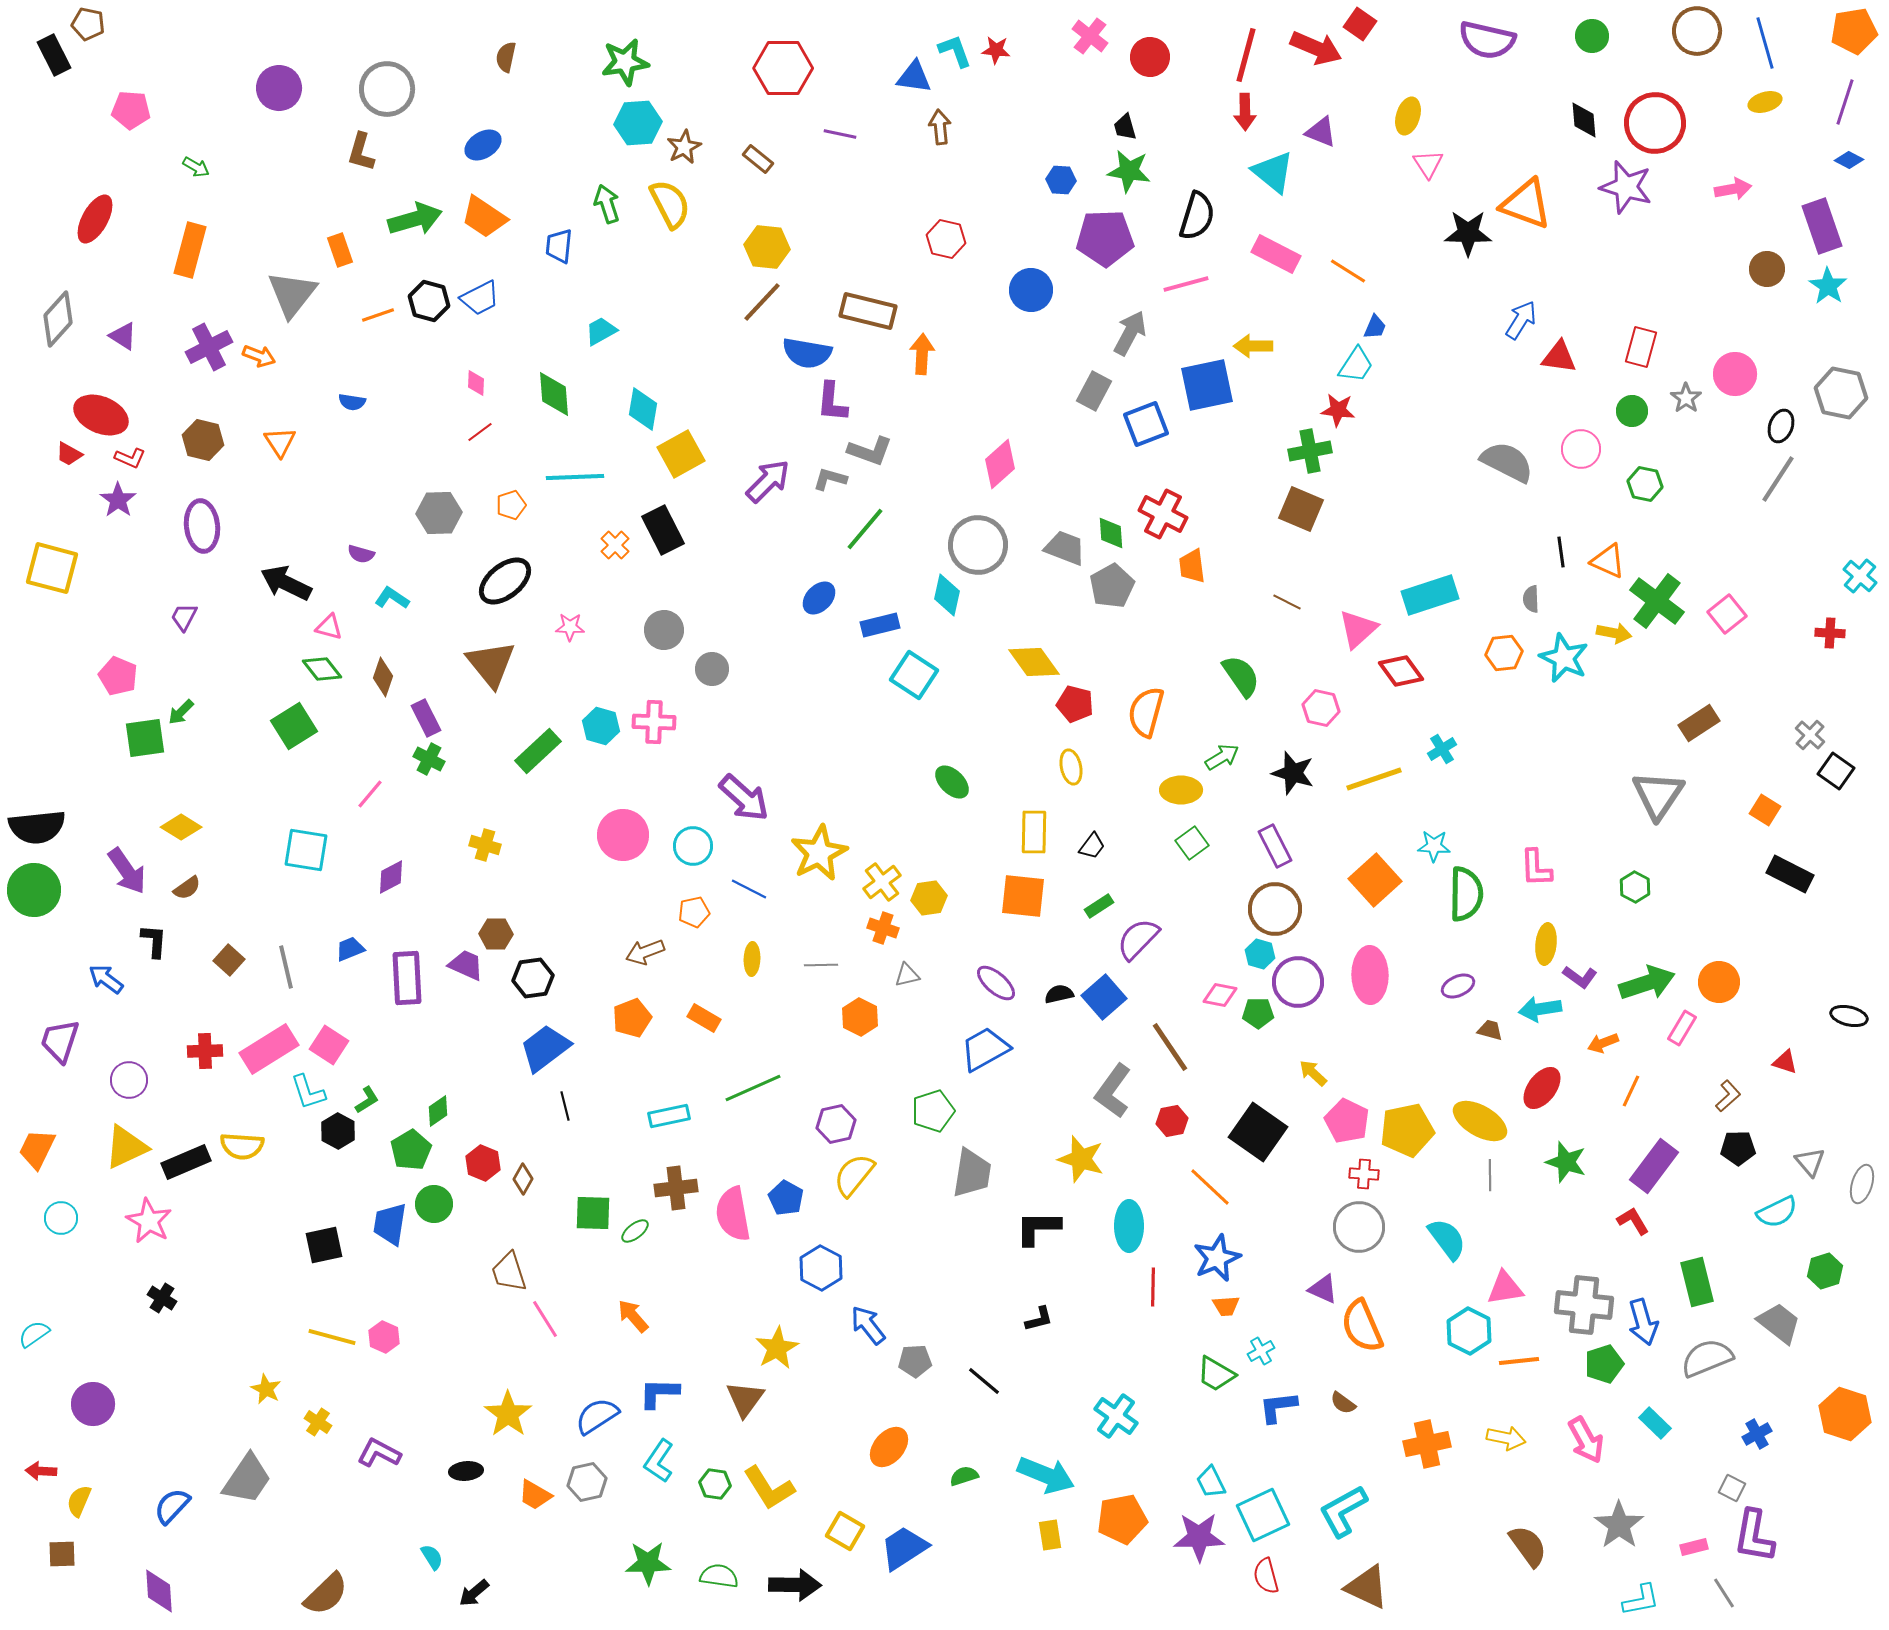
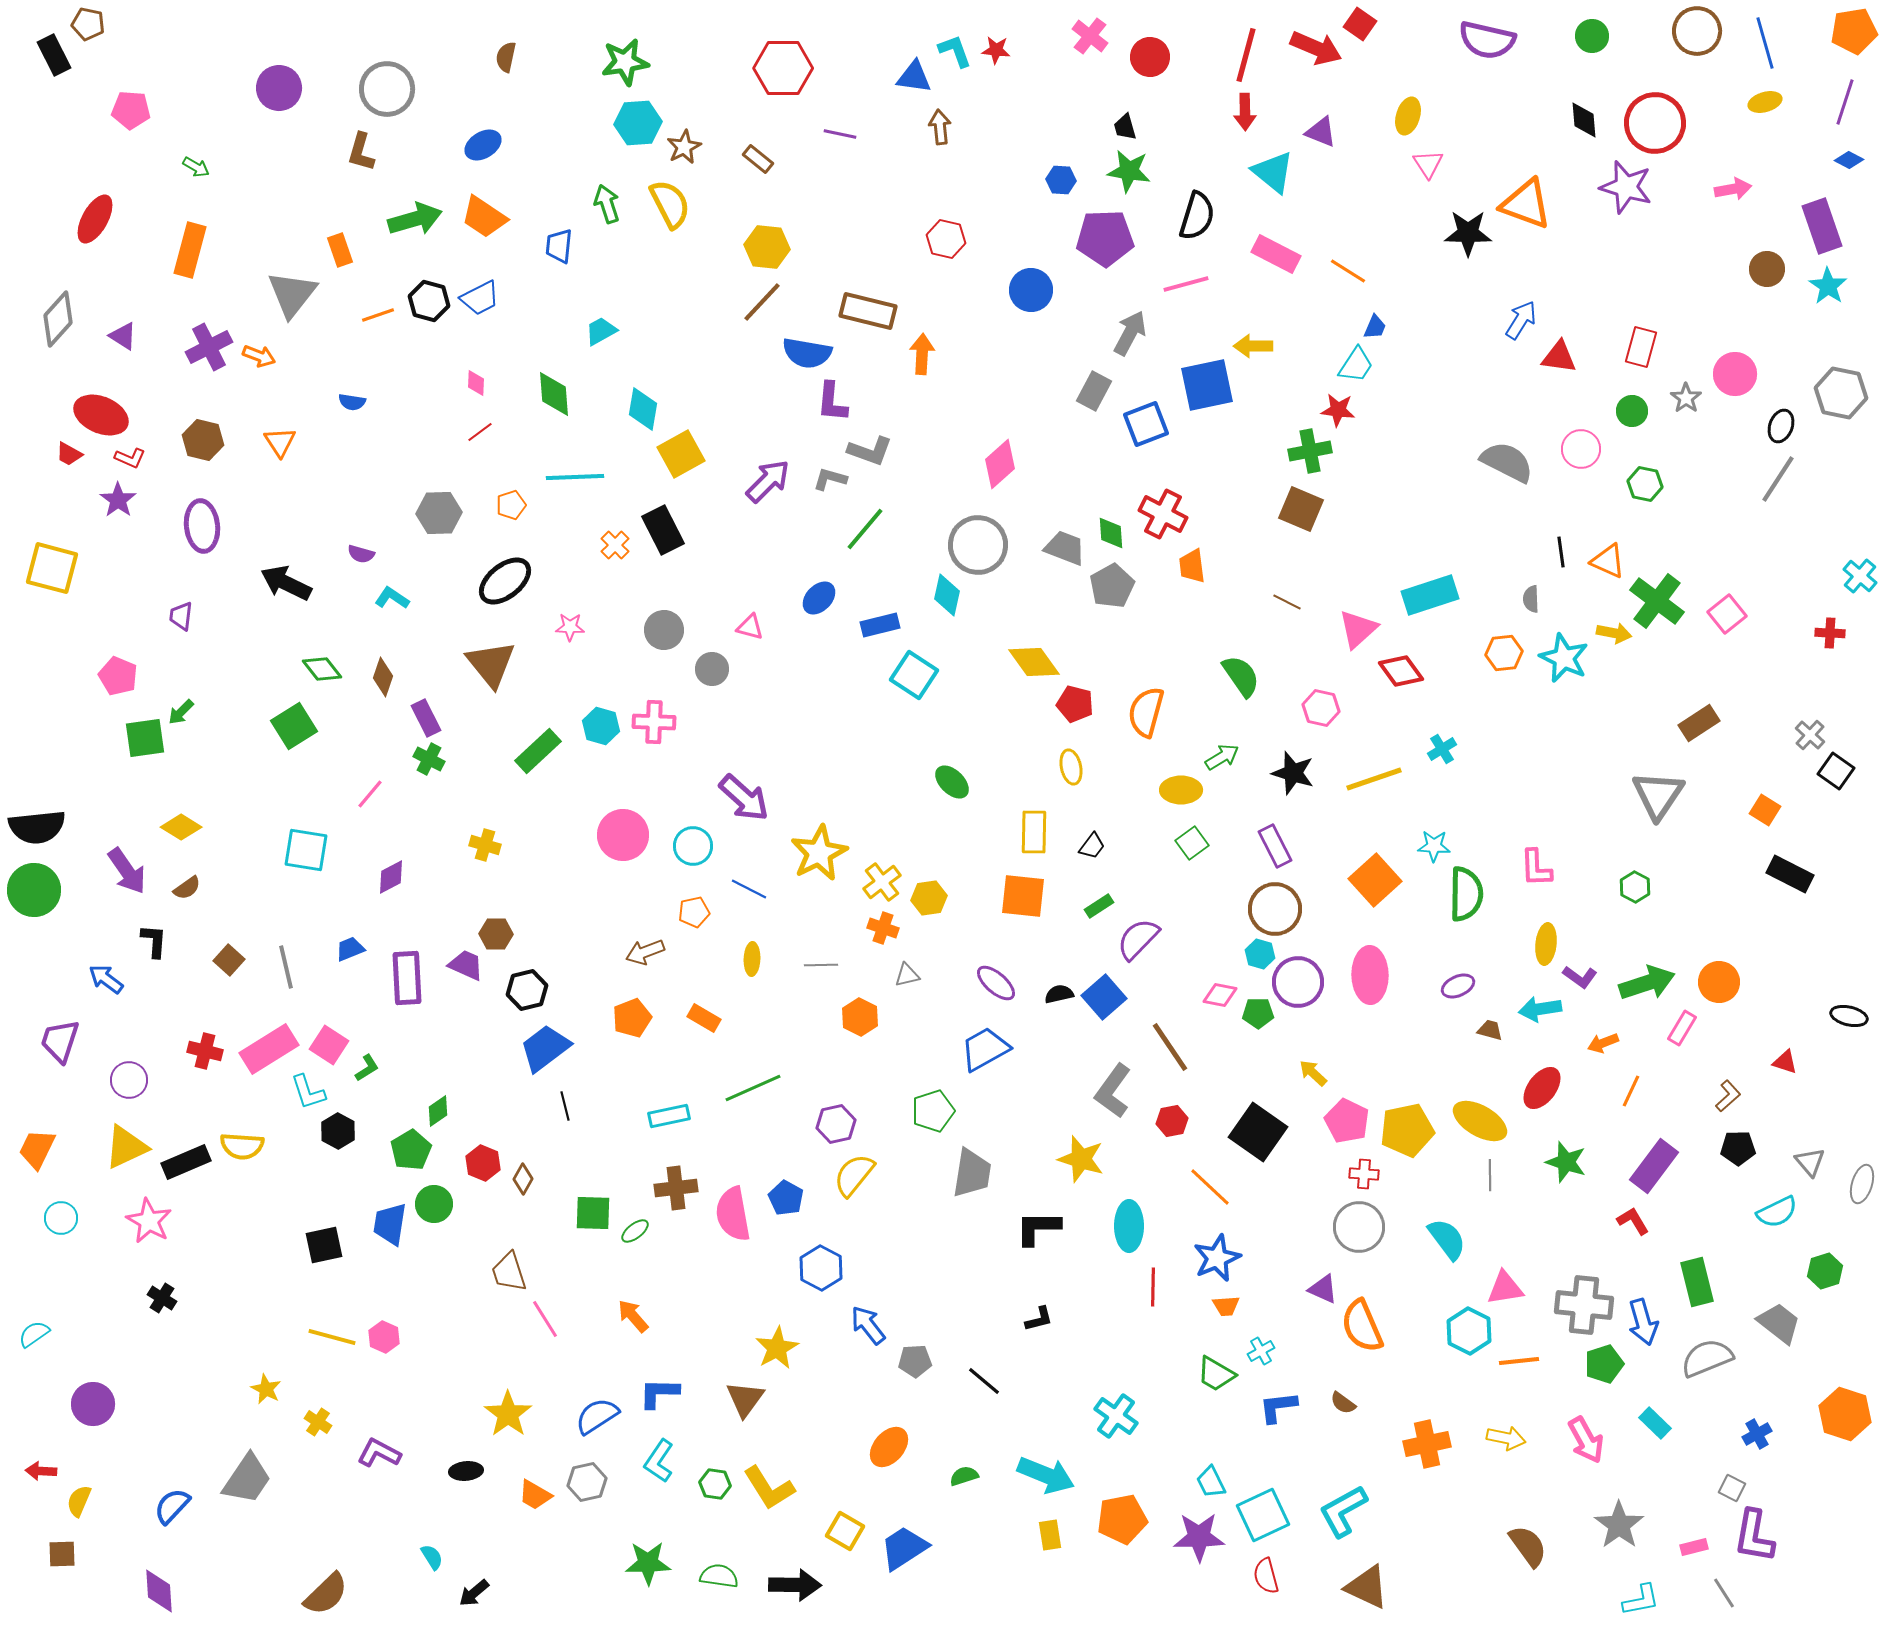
purple trapezoid at (184, 617): moved 3 px left, 1 px up; rotated 20 degrees counterclockwise
pink triangle at (329, 627): moved 421 px right
black hexagon at (533, 978): moved 6 px left, 12 px down; rotated 6 degrees counterclockwise
red cross at (205, 1051): rotated 16 degrees clockwise
green L-shape at (367, 1100): moved 32 px up
